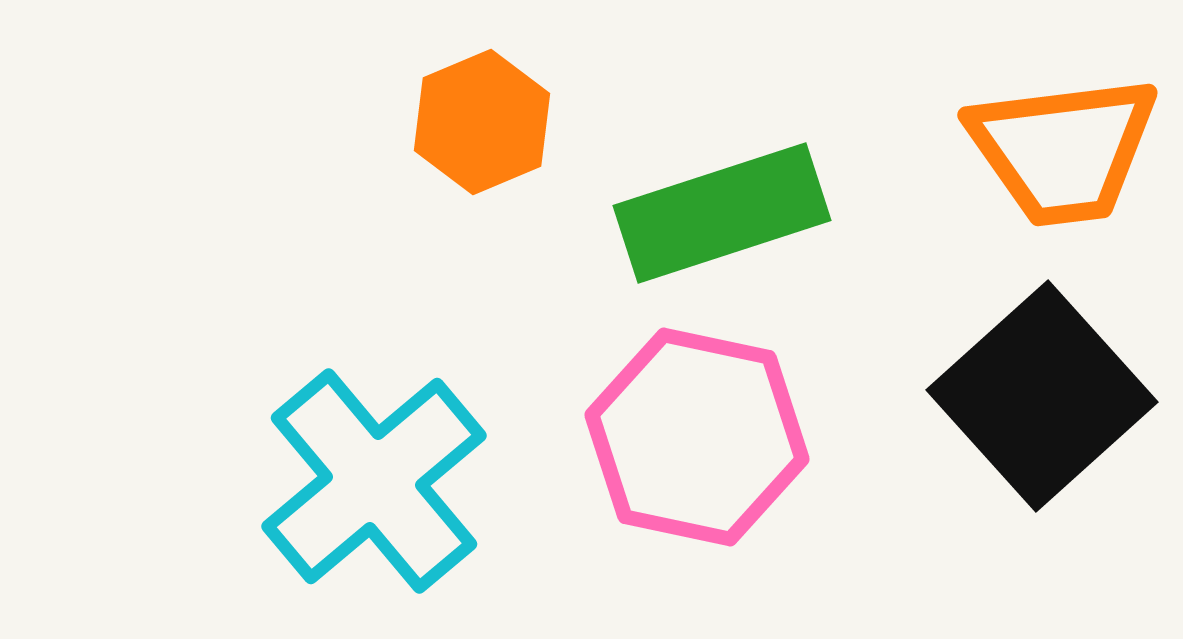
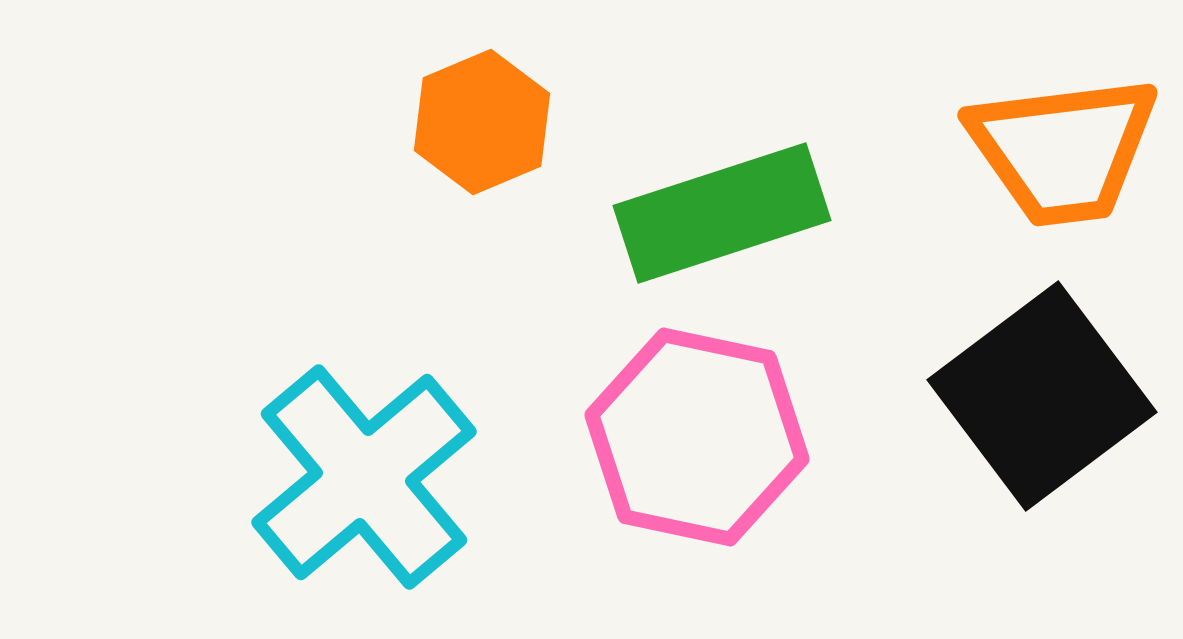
black square: rotated 5 degrees clockwise
cyan cross: moved 10 px left, 4 px up
